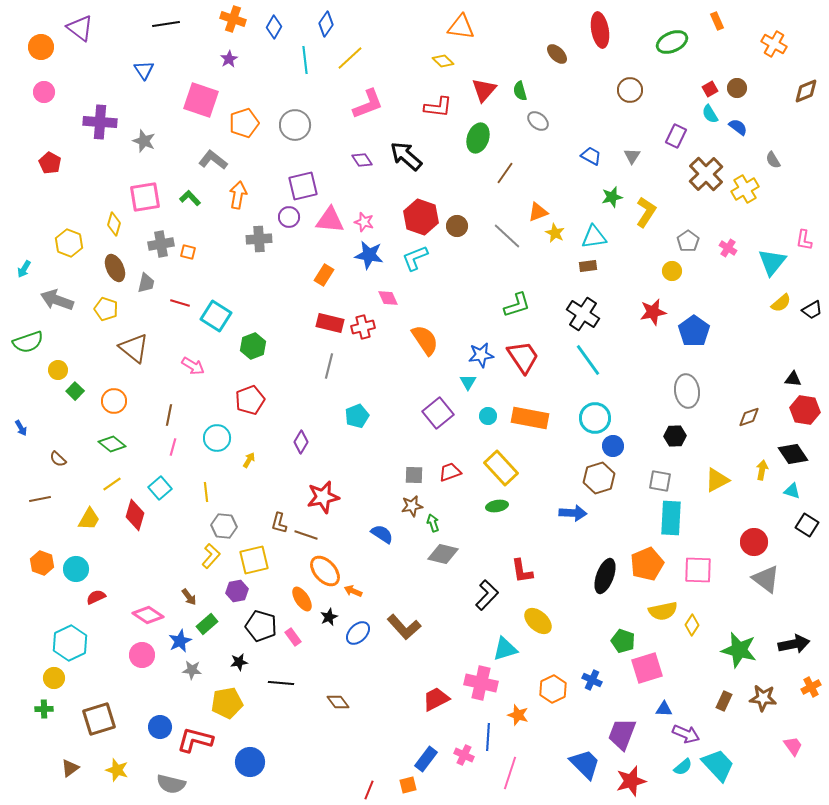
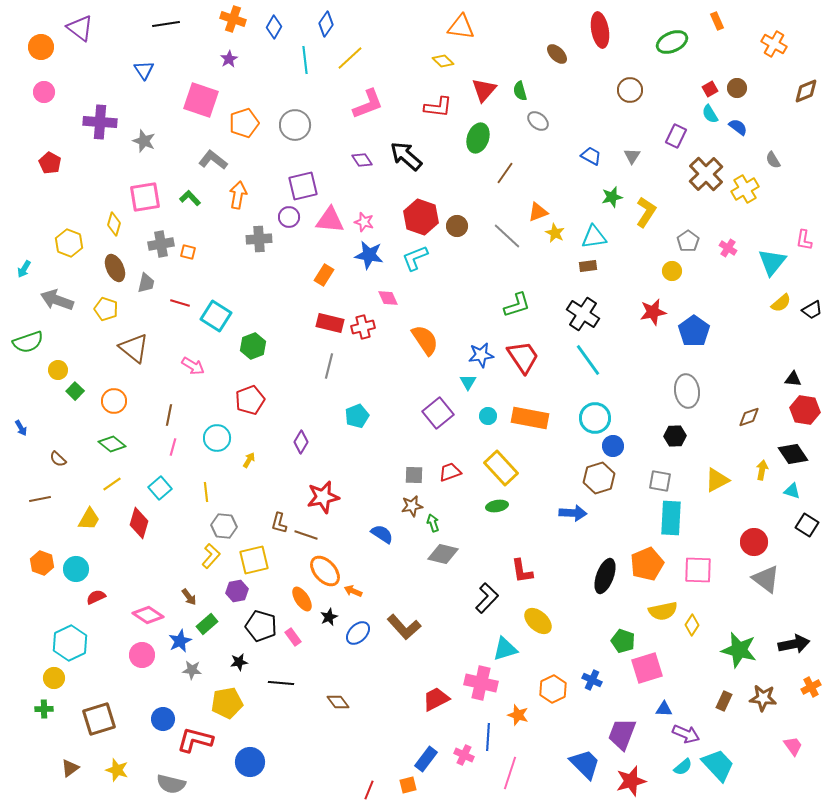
red diamond at (135, 515): moved 4 px right, 8 px down
black L-shape at (487, 595): moved 3 px down
blue circle at (160, 727): moved 3 px right, 8 px up
